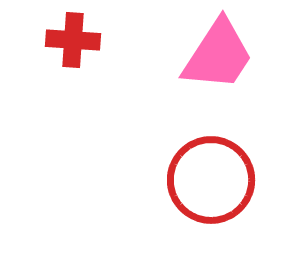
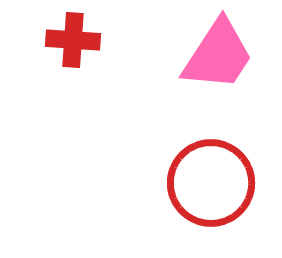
red circle: moved 3 px down
